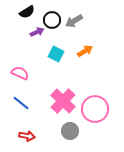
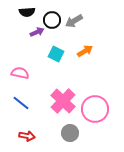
black semicircle: rotated 28 degrees clockwise
pink semicircle: rotated 12 degrees counterclockwise
gray circle: moved 2 px down
